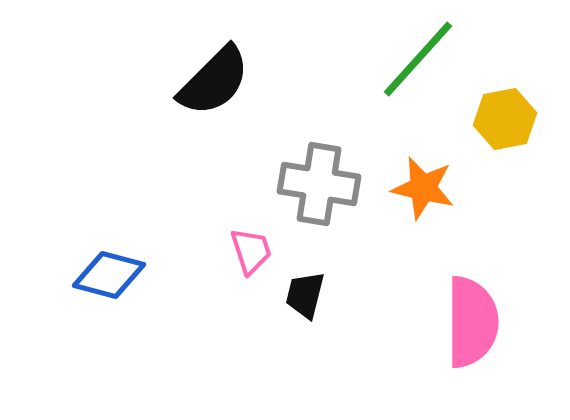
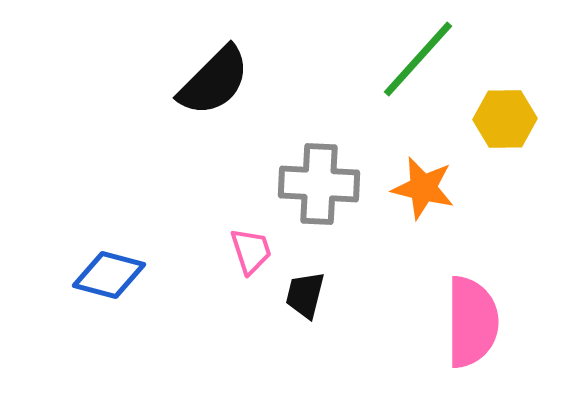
yellow hexagon: rotated 10 degrees clockwise
gray cross: rotated 6 degrees counterclockwise
